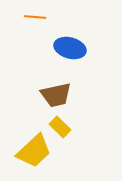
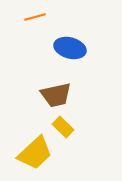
orange line: rotated 20 degrees counterclockwise
yellow rectangle: moved 3 px right
yellow trapezoid: moved 1 px right, 2 px down
